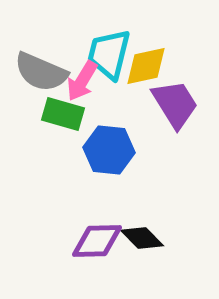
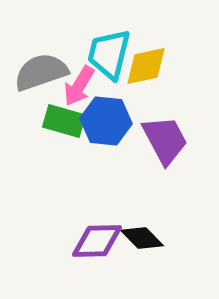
gray semicircle: rotated 138 degrees clockwise
pink arrow: moved 3 px left, 5 px down
purple trapezoid: moved 10 px left, 36 px down; rotated 4 degrees clockwise
green rectangle: moved 1 px right, 7 px down
blue hexagon: moved 3 px left, 29 px up
